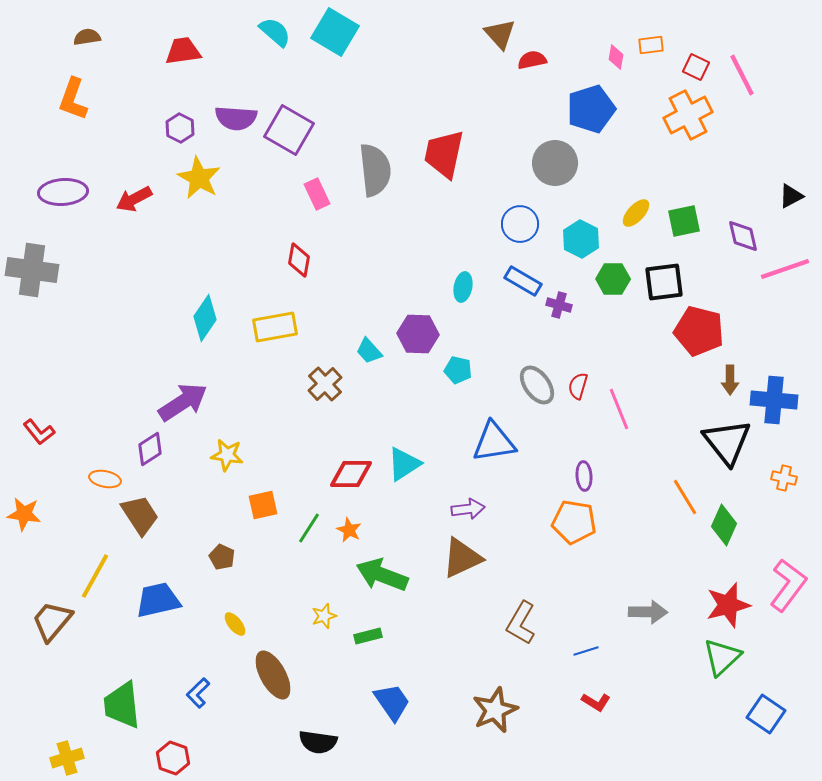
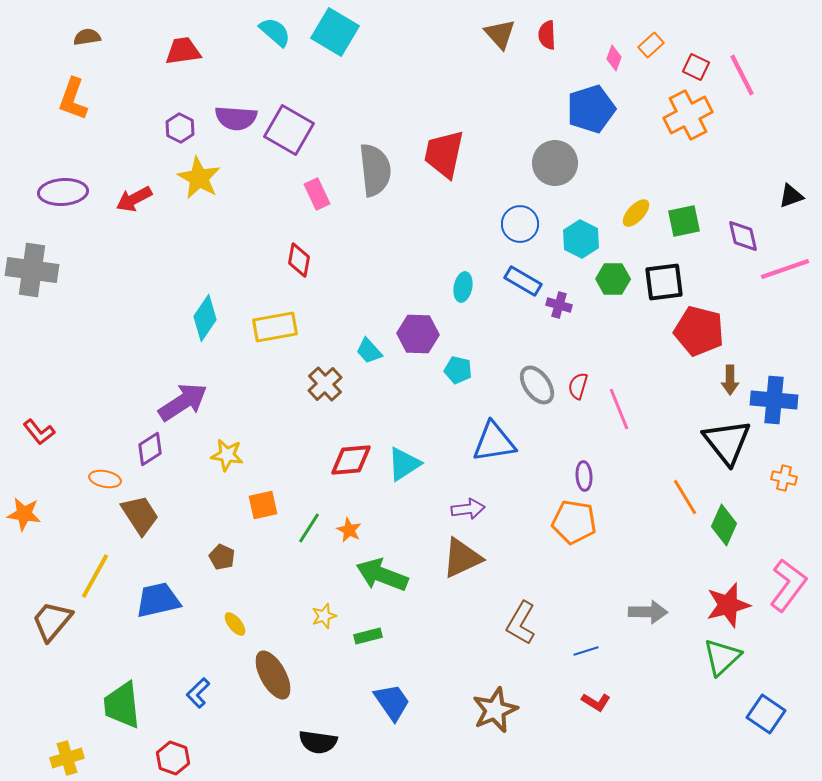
orange rectangle at (651, 45): rotated 35 degrees counterclockwise
pink diamond at (616, 57): moved 2 px left, 1 px down; rotated 10 degrees clockwise
red semicircle at (532, 60): moved 15 px right, 25 px up; rotated 80 degrees counterclockwise
black triangle at (791, 196): rotated 8 degrees clockwise
red diamond at (351, 474): moved 14 px up; rotated 6 degrees counterclockwise
